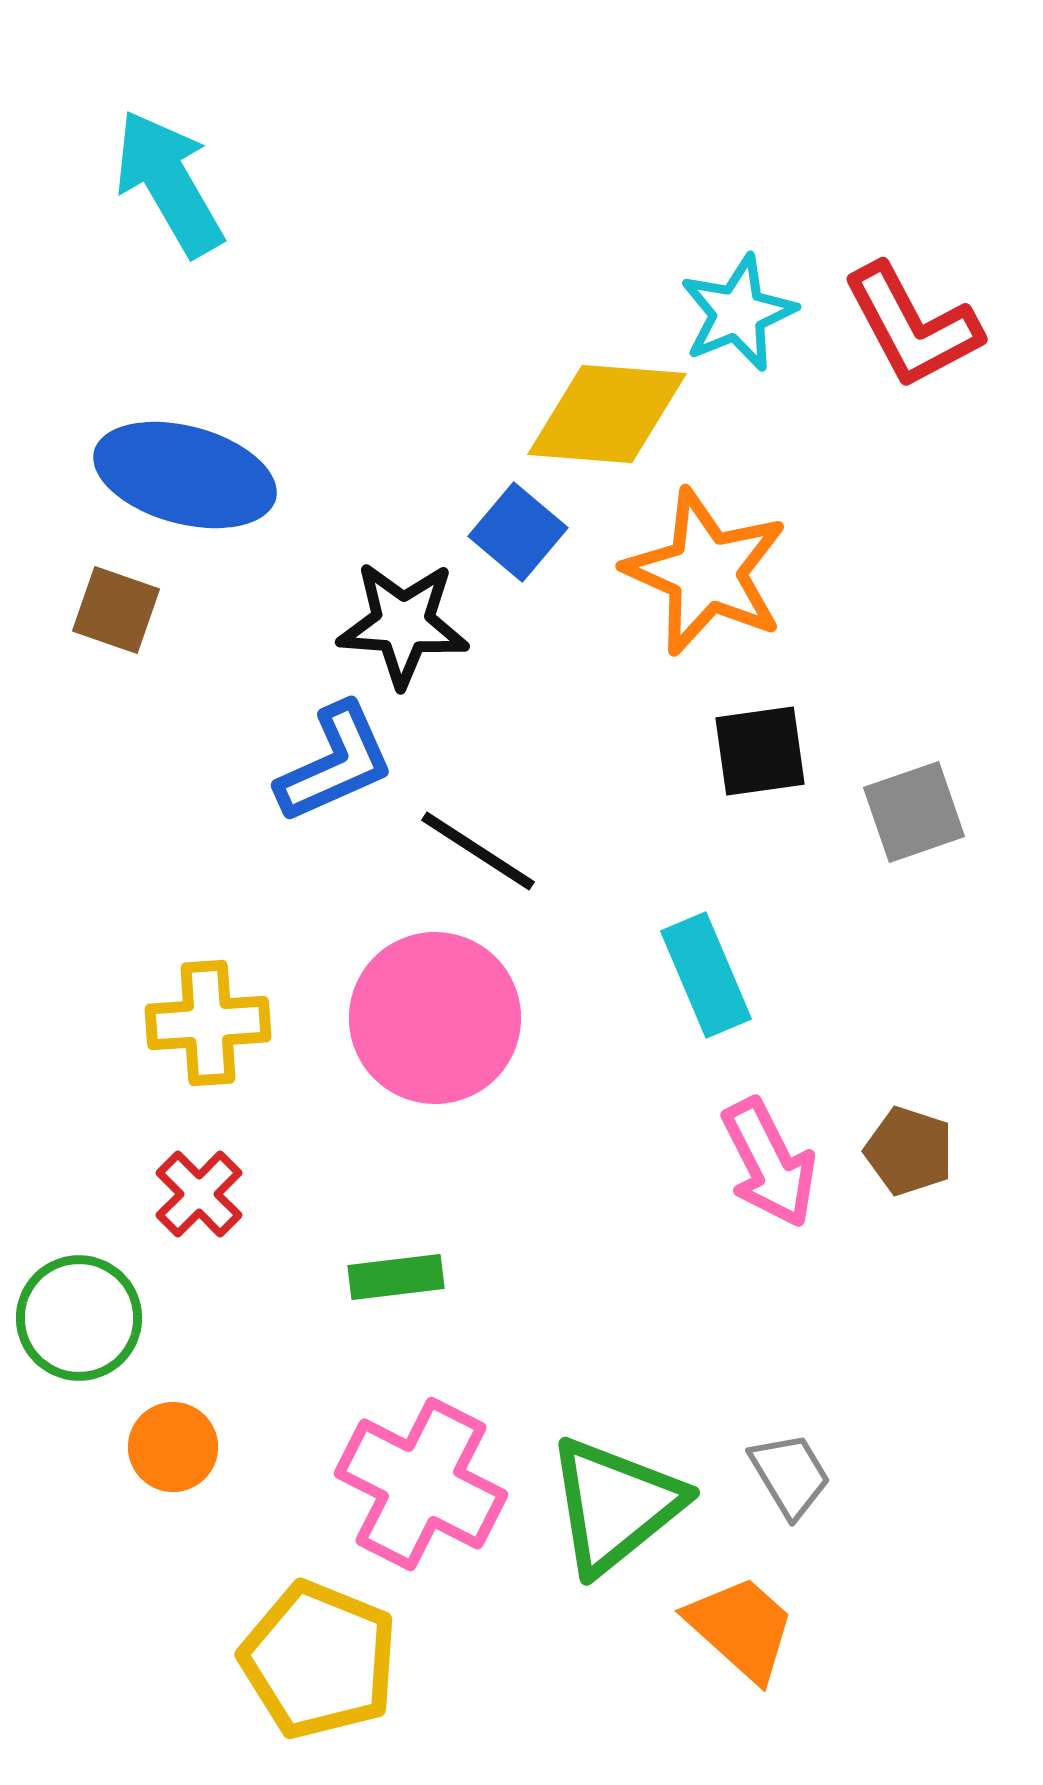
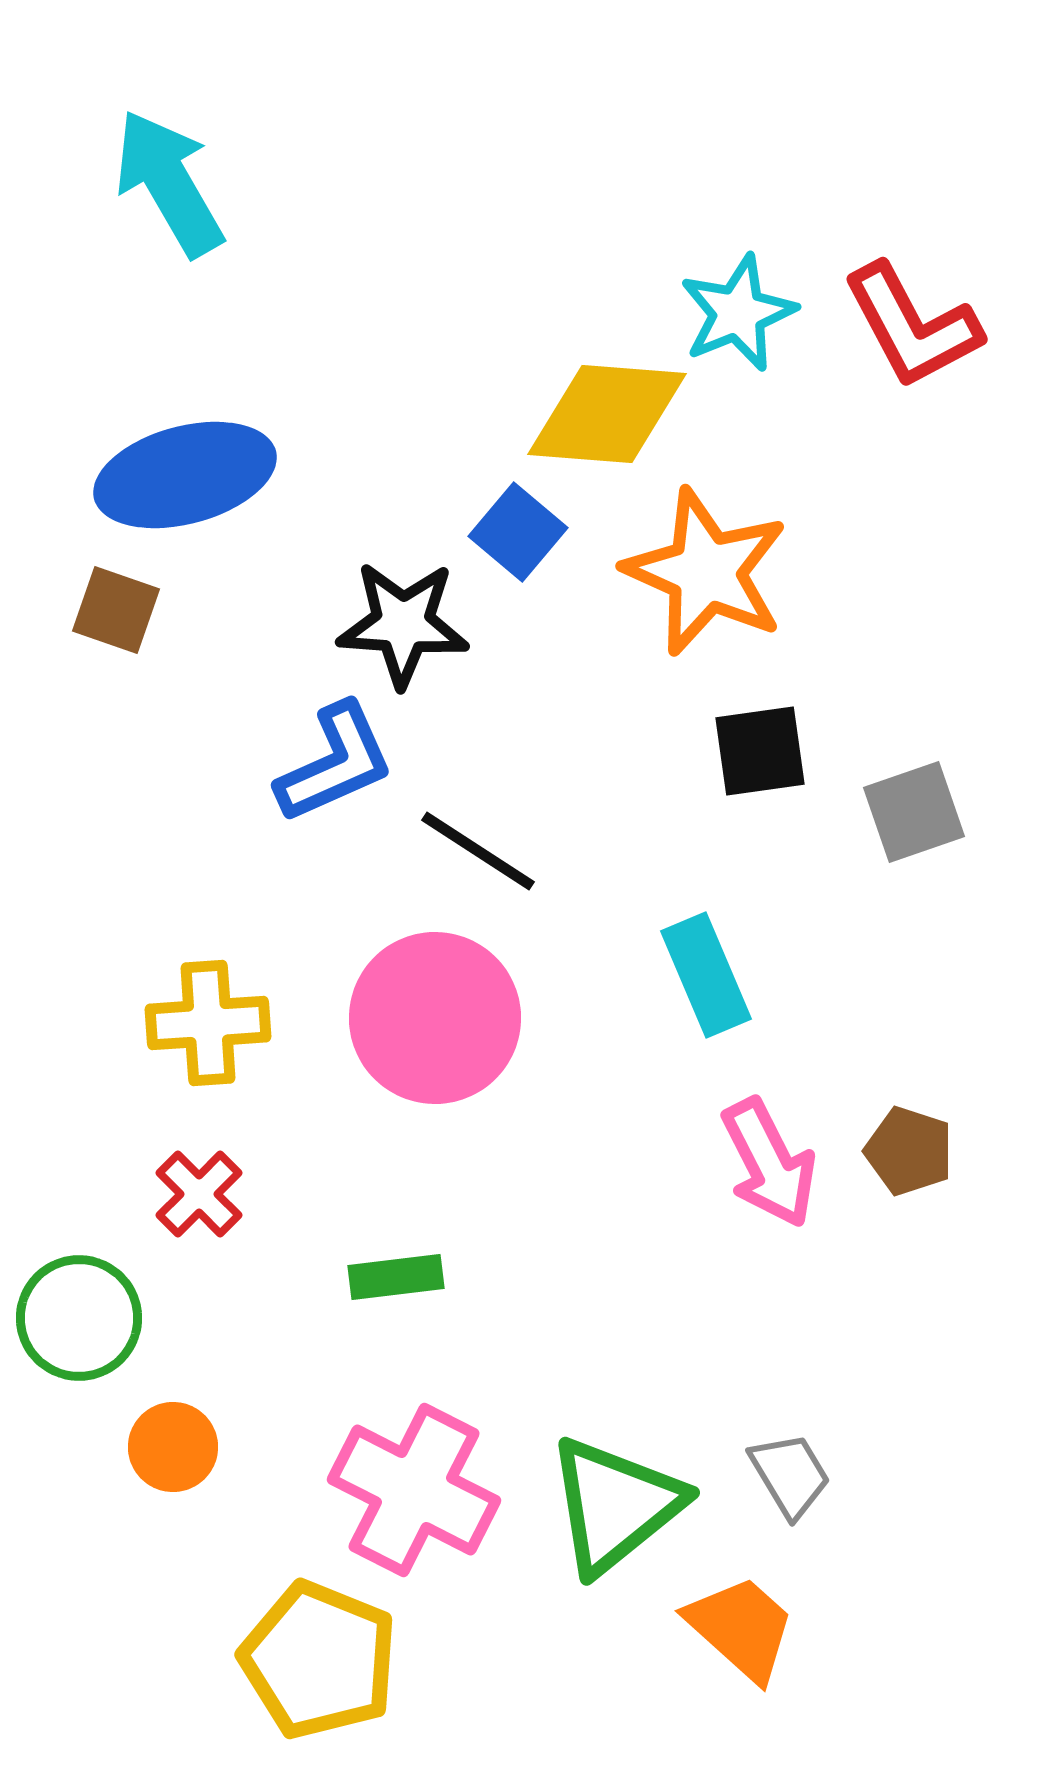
blue ellipse: rotated 30 degrees counterclockwise
pink cross: moved 7 px left, 6 px down
